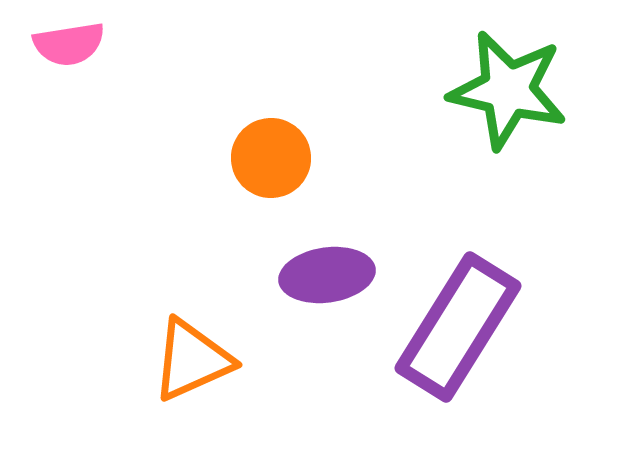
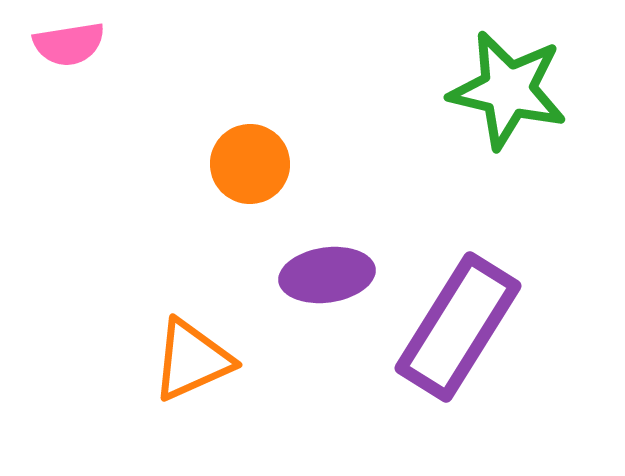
orange circle: moved 21 px left, 6 px down
